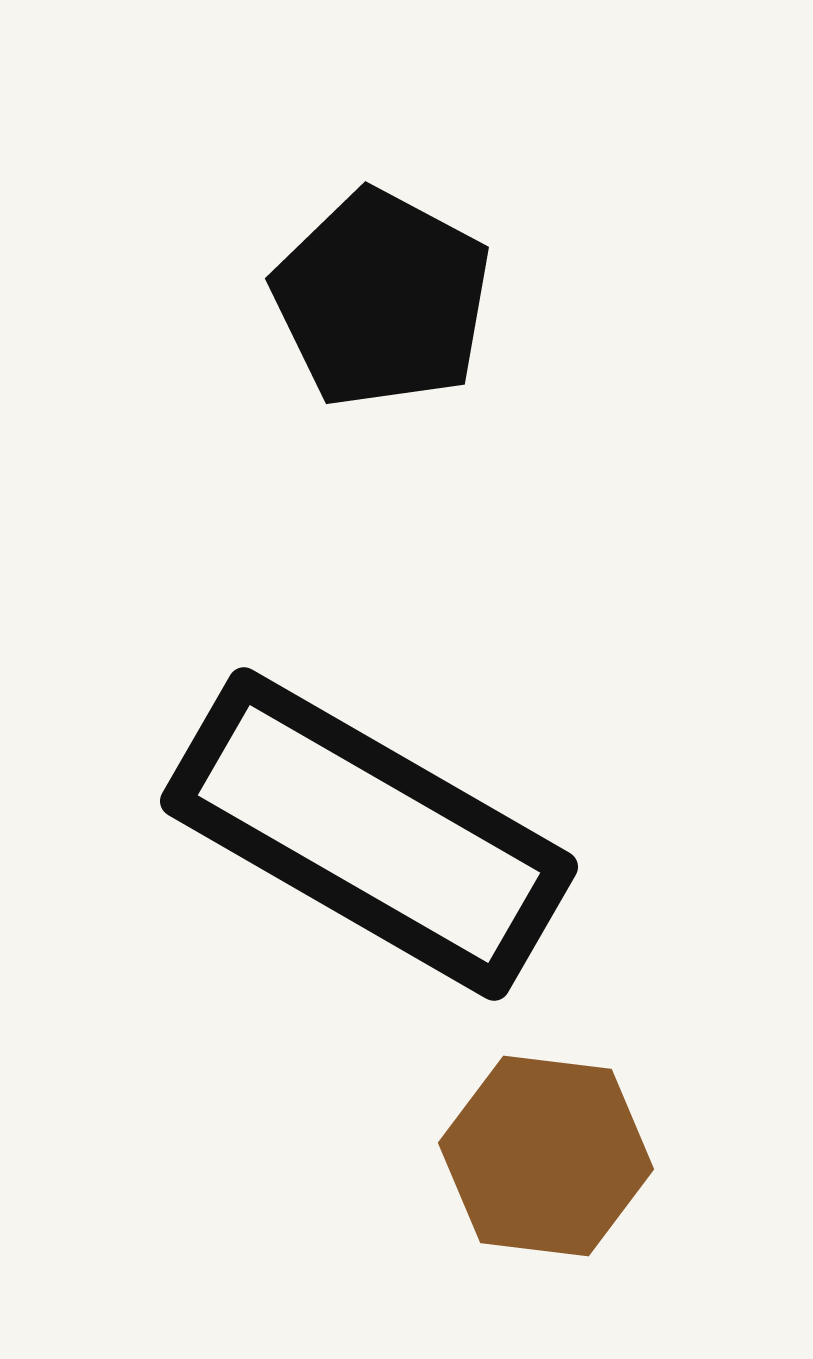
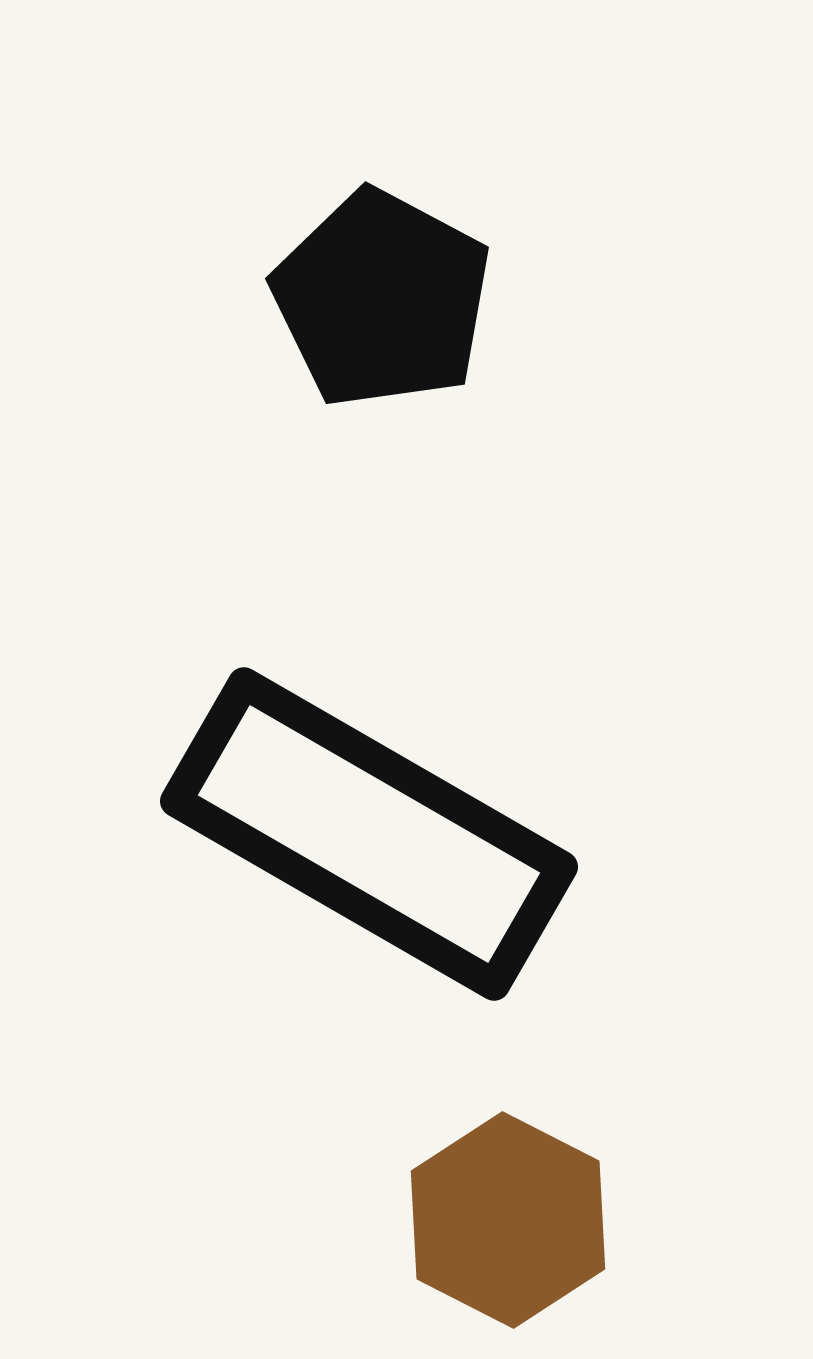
brown hexagon: moved 38 px left, 64 px down; rotated 20 degrees clockwise
